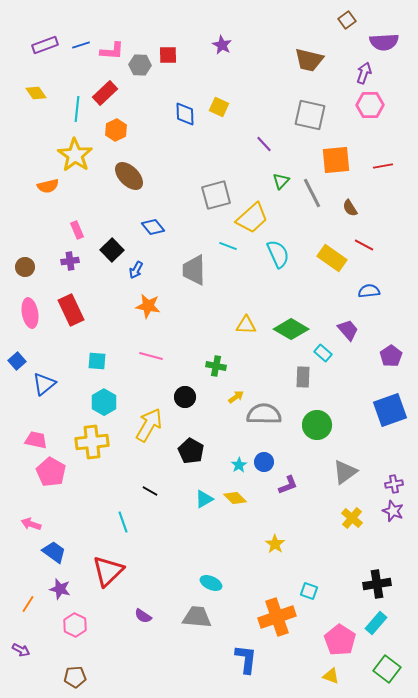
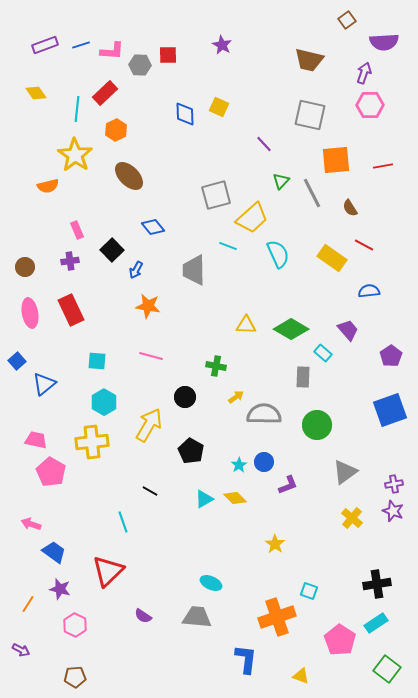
cyan rectangle at (376, 623): rotated 15 degrees clockwise
yellow triangle at (331, 676): moved 30 px left
